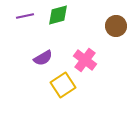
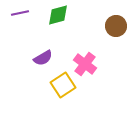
purple line: moved 5 px left, 3 px up
pink cross: moved 4 px down
